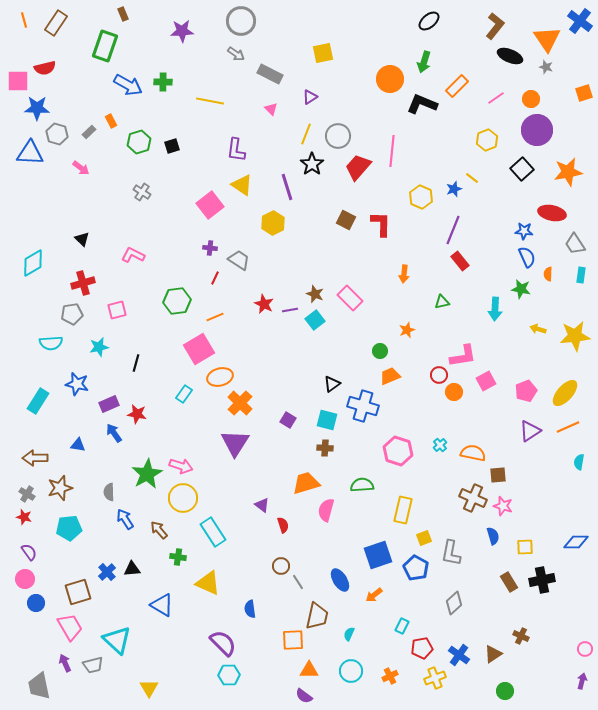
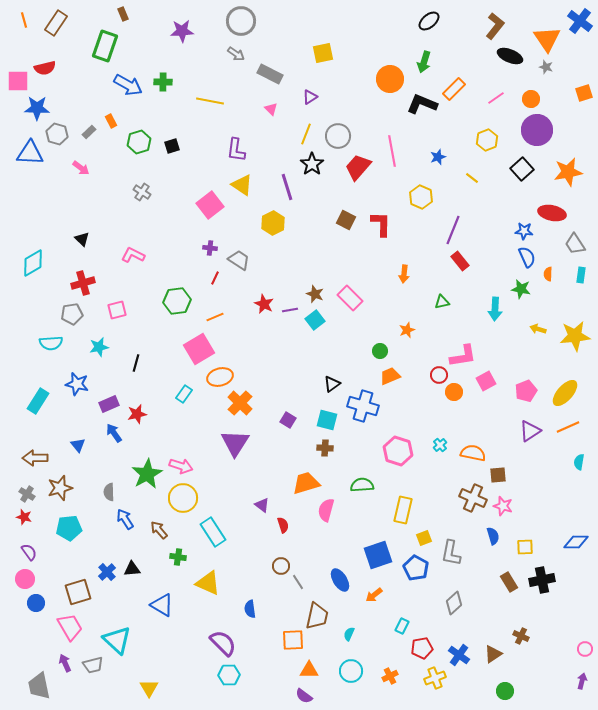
orange rectangle at (457, 86): moved 3 px left, 3 px down
pink line at (392, 151): rotated 16 degrees counterclockwise
blue star at (454, 189): moved 16 px left, 32 px up
red star at (137, 414): rotated 24 degrees counterclockwise
blue triangle at (78, 445): rotated 42 degrees clockwise
